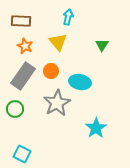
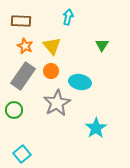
yellow triangle: moved 6 px left, 4 px down
green circle: moved 1 px left, 1 px down
cyan square: rotated 24 degrees clockwise
